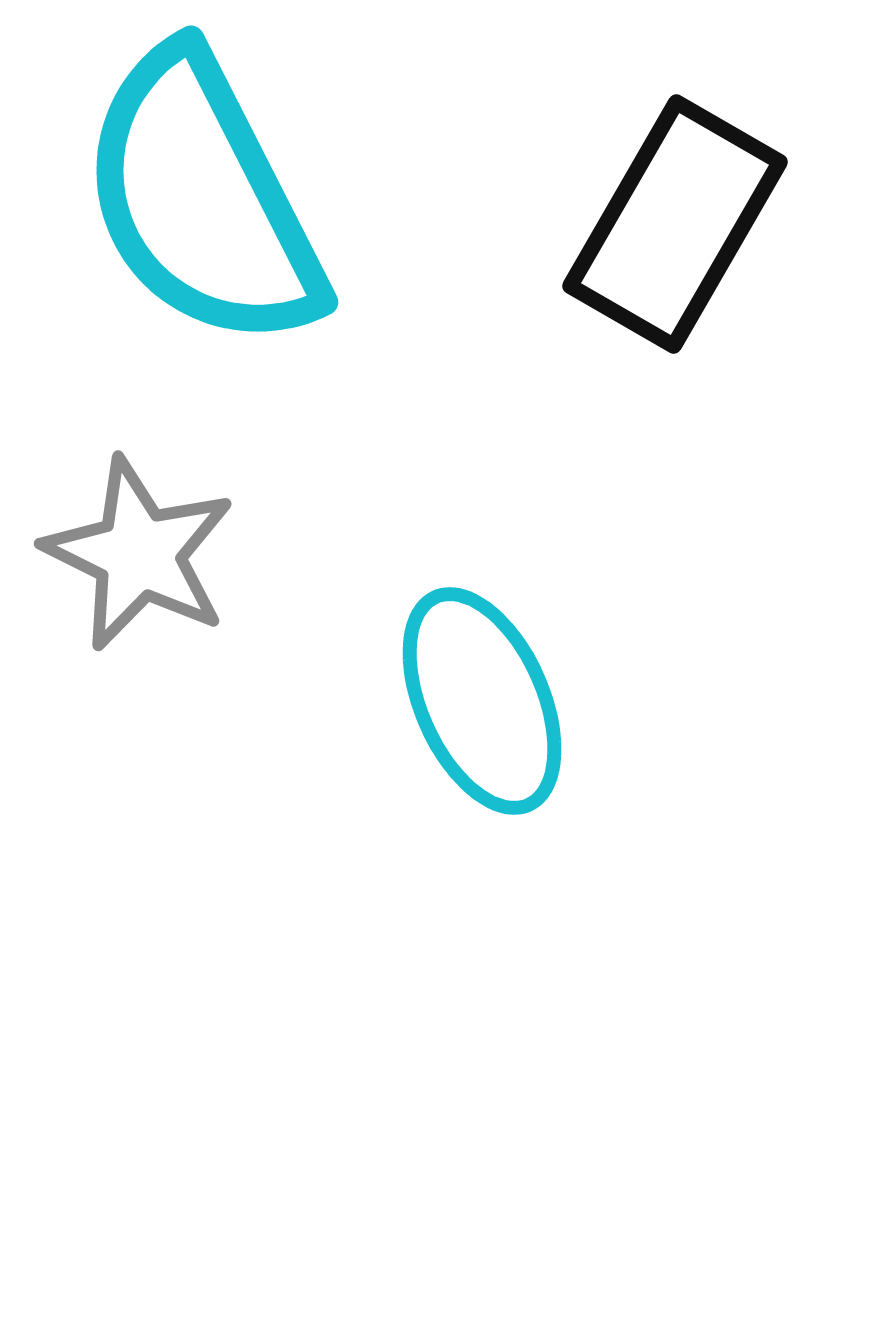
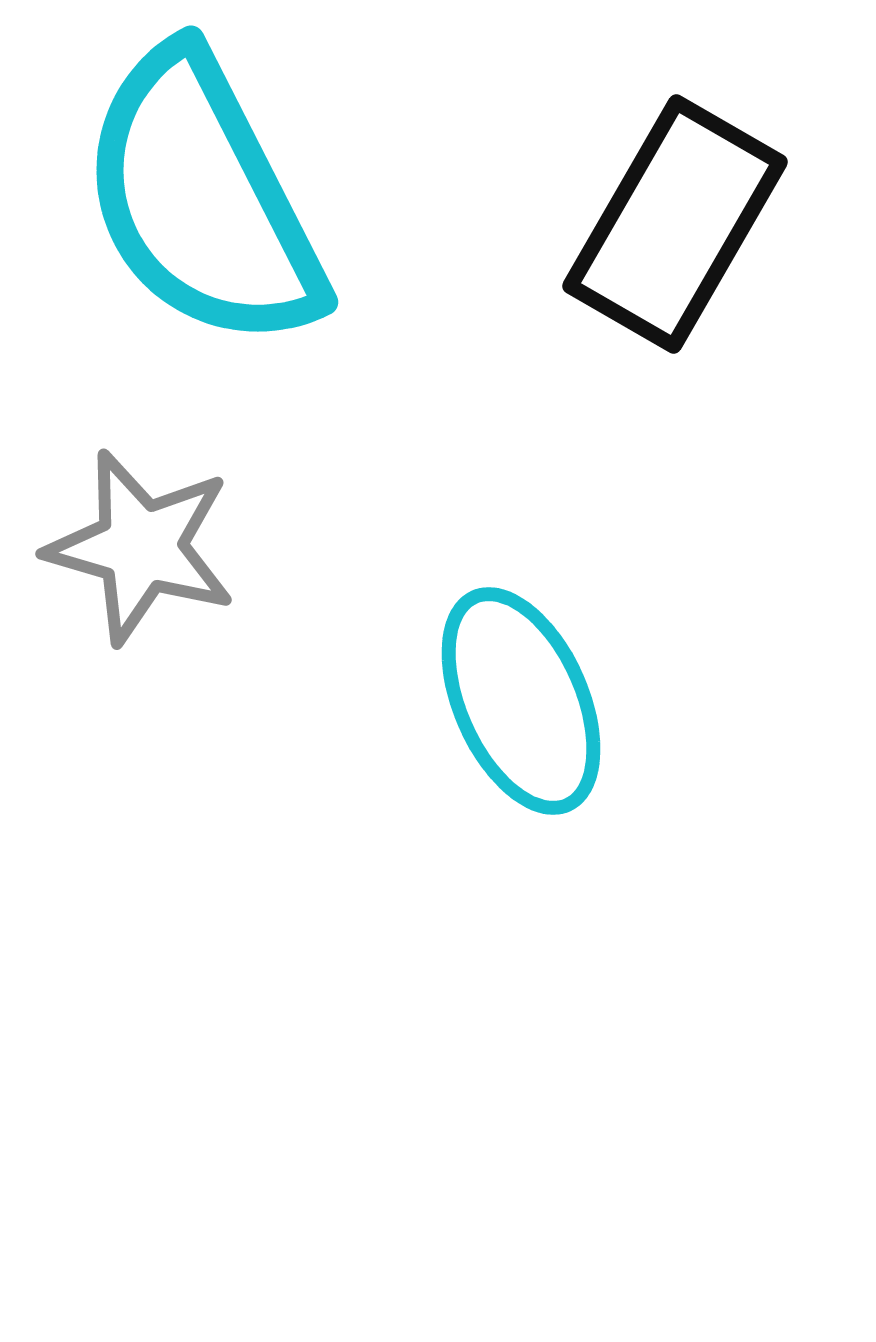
gray star: moved 2 px right, 7 px up; rotated 10 degrees counterclockwise
cyan ellipse: moved 39 px right
